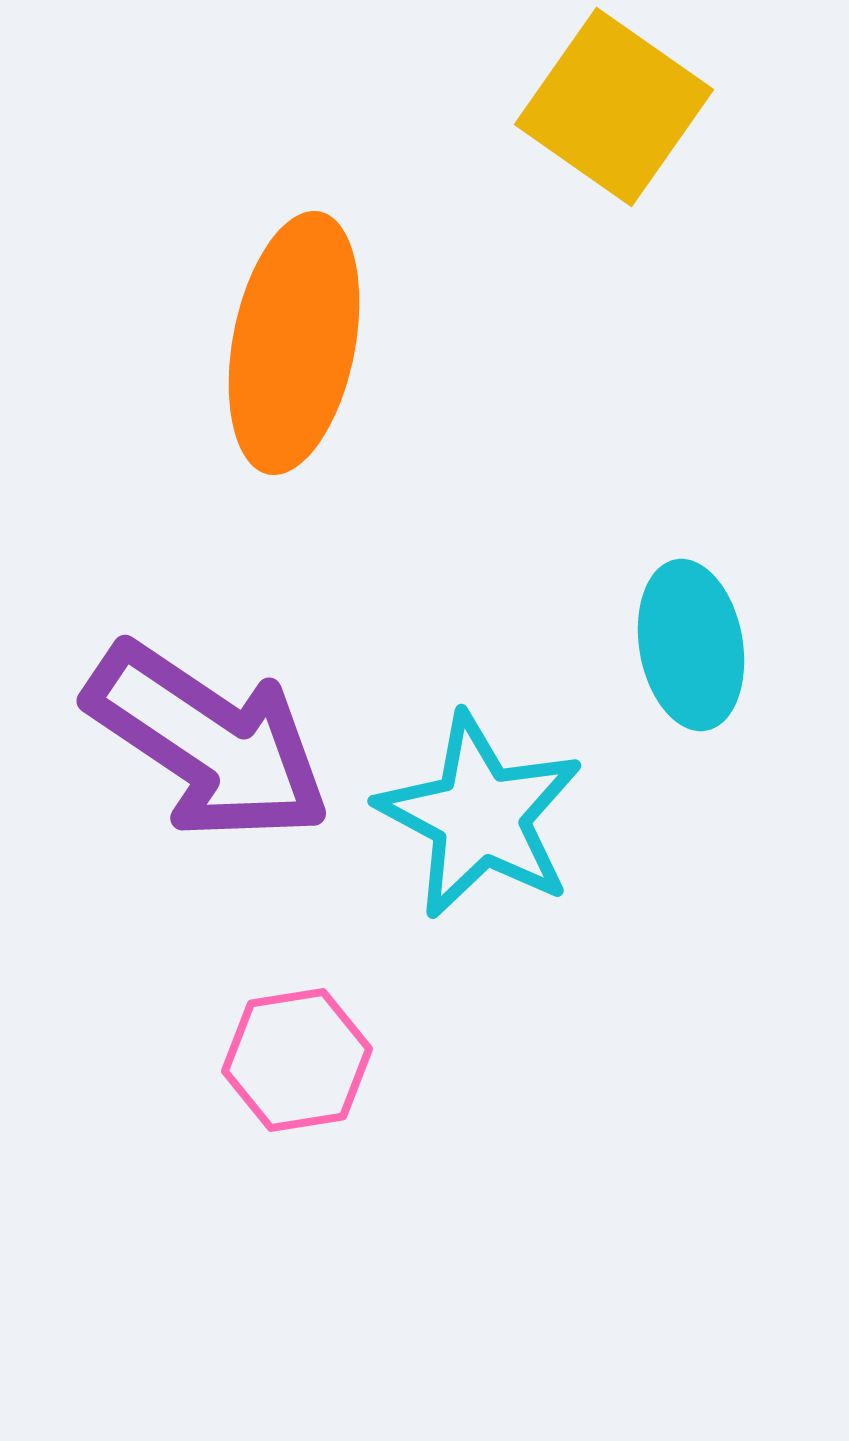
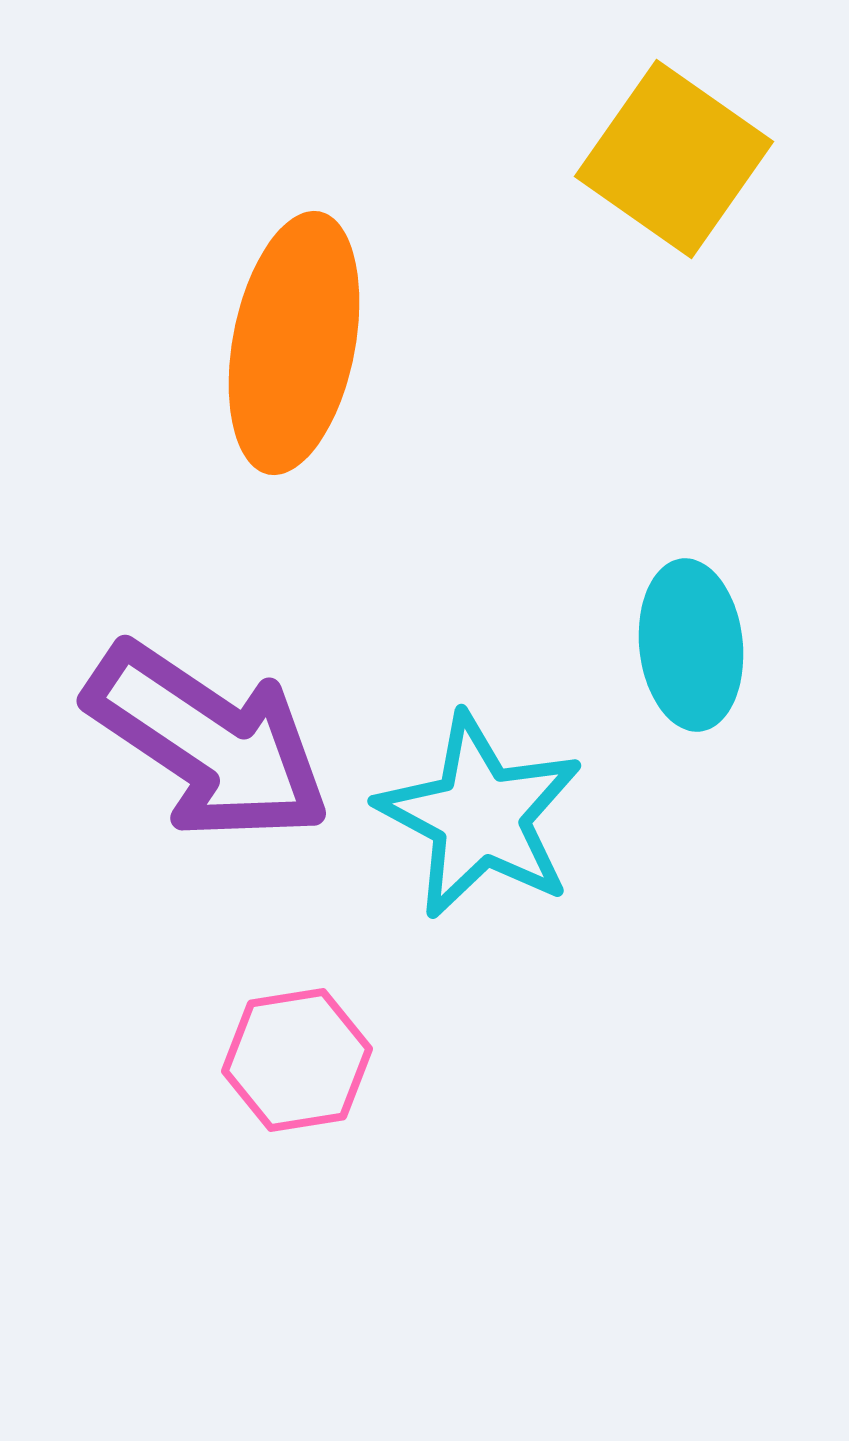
yellow square: moved 60 px right, 52 px down
cyan ellipse: rotated 4 degrees clockwise
